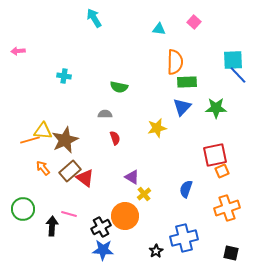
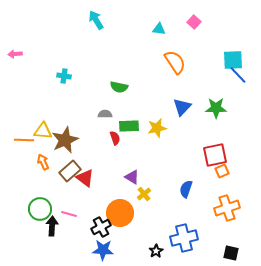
cyan arrow: moved 2 px right, 2 px down
pink arrow: moved 3 px left, 3 px down
orange semicircle: rotated 35 degrees counterclockwise
green rectangle: moved 58 px left, 44 px down
orange line: moved 6 px left; rotated 18 degrees clockwise
orange arrow: moved 6 px up; rotated 14 degrees clockwise
green circle: moved 17 px right
orange circle: moved 5 px left, 3 px up
